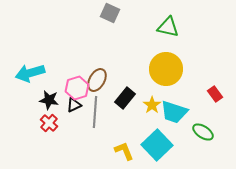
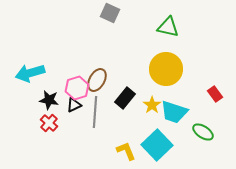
yellow L-shape: moved 2 px right
